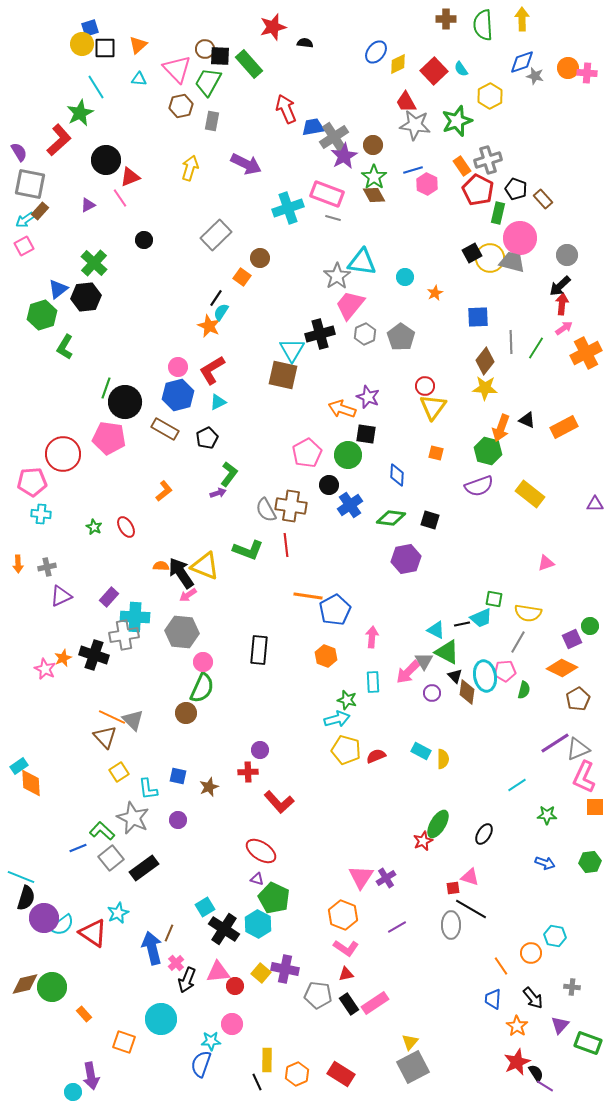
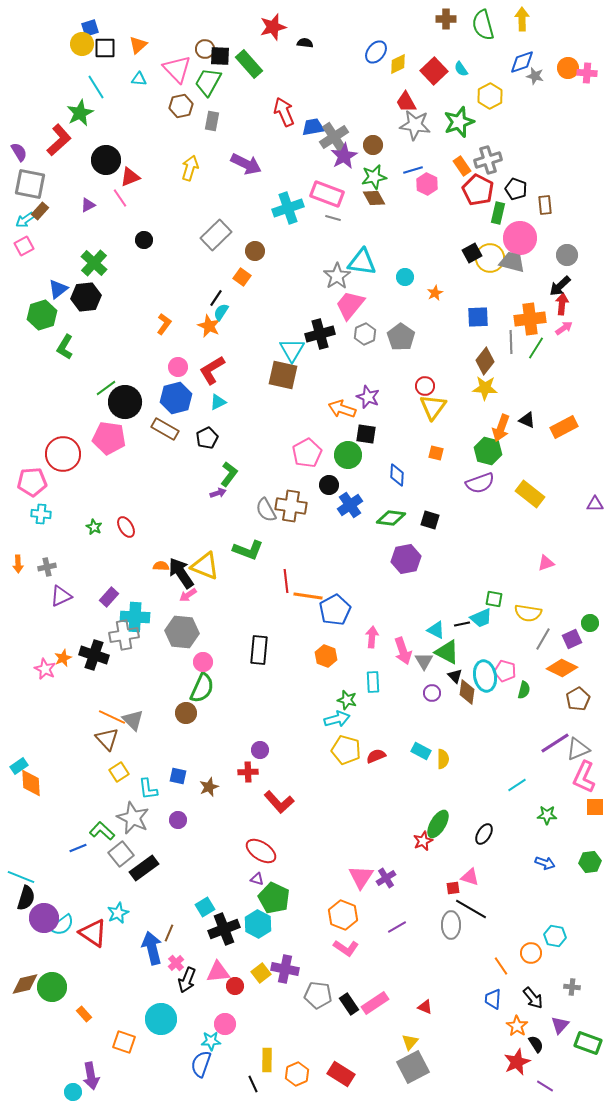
green semicircle at (483, 25): rotated 12 degrees counterclockwise
red arrow at (286, 109): moved 2 px left, 3 px down
green star at (457, 121): moved 2 px right, 1 px down
green star at (374, 177): rotated 25 degrees clockwise
brown diamond at (374, 195): moved 3 px down
brown rectangle at (543, 199): moved 2 px right, 6 px down; rotated 36 degrees clockwise
brown circle at (260, 258): moved 5 px left, 7 px up
orange cross at (586, 353): moved 56 px left, 34 px up; rotated 20 degrees clockwise
green line at (106, 388): rotated 35 degrees clockwise
blue hexagon at (178, 395): moved 2 px left, 3 px down
purple semicircle at (479, 486): moved 1 px right, 3 px up
orange L-shape at (164, 491): moved 167 px up; rotated 15 degrees counterclockwise
red line at (286, 545): moved 36 px down
green circle at (590, 626): moved 3 px up
gray line at (518, 642): moved 25 px right, 3 px up
pink pentagon at (505, 671): rotated 20 degrees clockwise
pink arrow at (408, 672): moved 5 px left, 21 px up; rotated 64 degrees counterclockwise
brown triangle at (105, 737): moved 2 px right, 2 px down
gray square at (111, 858): moved 10 px right, 4 px up
black cross at (224, 929): rotated 36 degrees clockwise
yellow square at (261, 973): rotated 12 degrees clockwise
red triangle at (346, 974): moved 79 px right, 33 px down; rotated 35 degrees clockwise
pink circle at (232, 1024): moved 7 px left
black semicircle at (536, 1073): moved 29 px up
black line at (257, 1082): moved 4 px left, 2 px down
